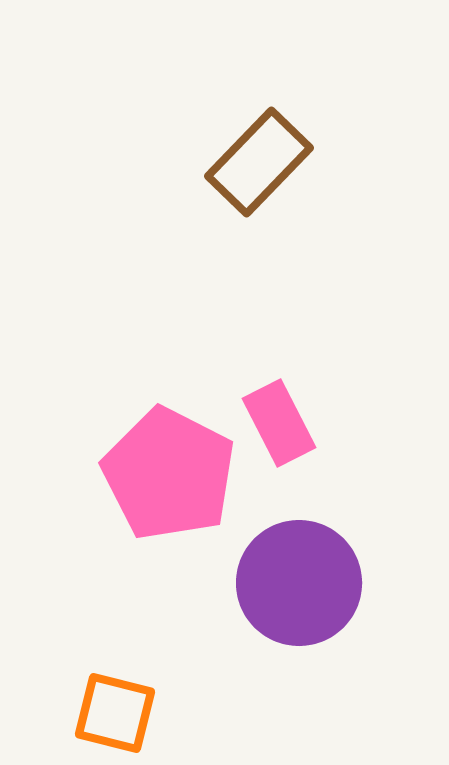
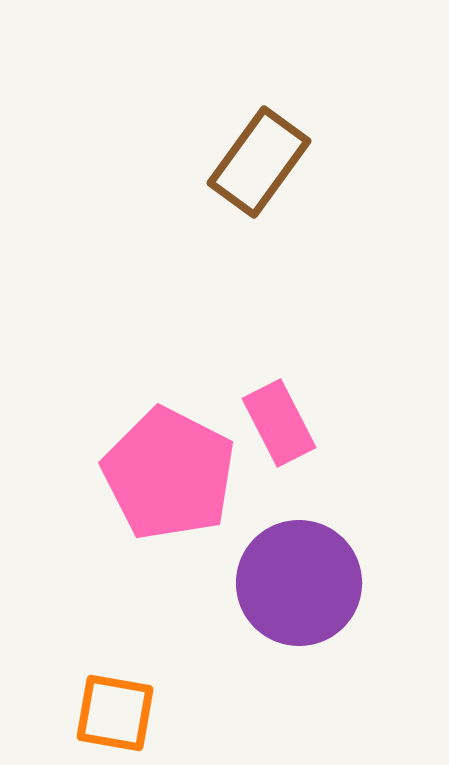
brown rectangle: rotated 8 degrees counterclockwise
orange square: rotated 4 degrees counterclockwise
